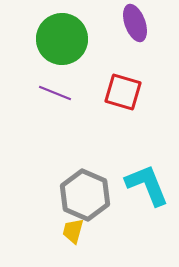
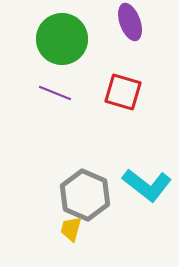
purple ellipse: moved 5 px left, 1 px up
cyan L-shape: rotated 150 degrees clockwise
yellow trapezoid: moved 2 px left, 2 px up
